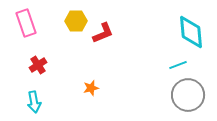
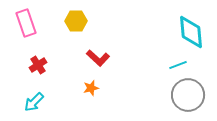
red L-shape: moved 5 px left, 25 px down; rotated 65 degrees clockwise
cyan arrow: rotated 55 degrees clockwise
